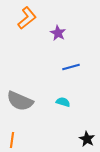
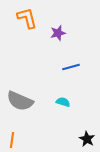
orange L-shape: rotated 65 degrees counterclockwise
purple star: rotated 28 degrees clockwise
